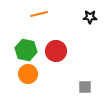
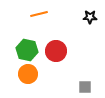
green hexagon: moved 1 px right
